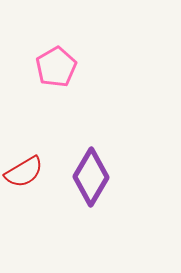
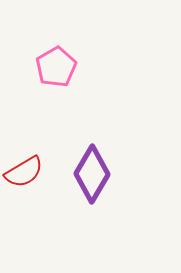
purple diamond: moved 1 px right, 3 px up
